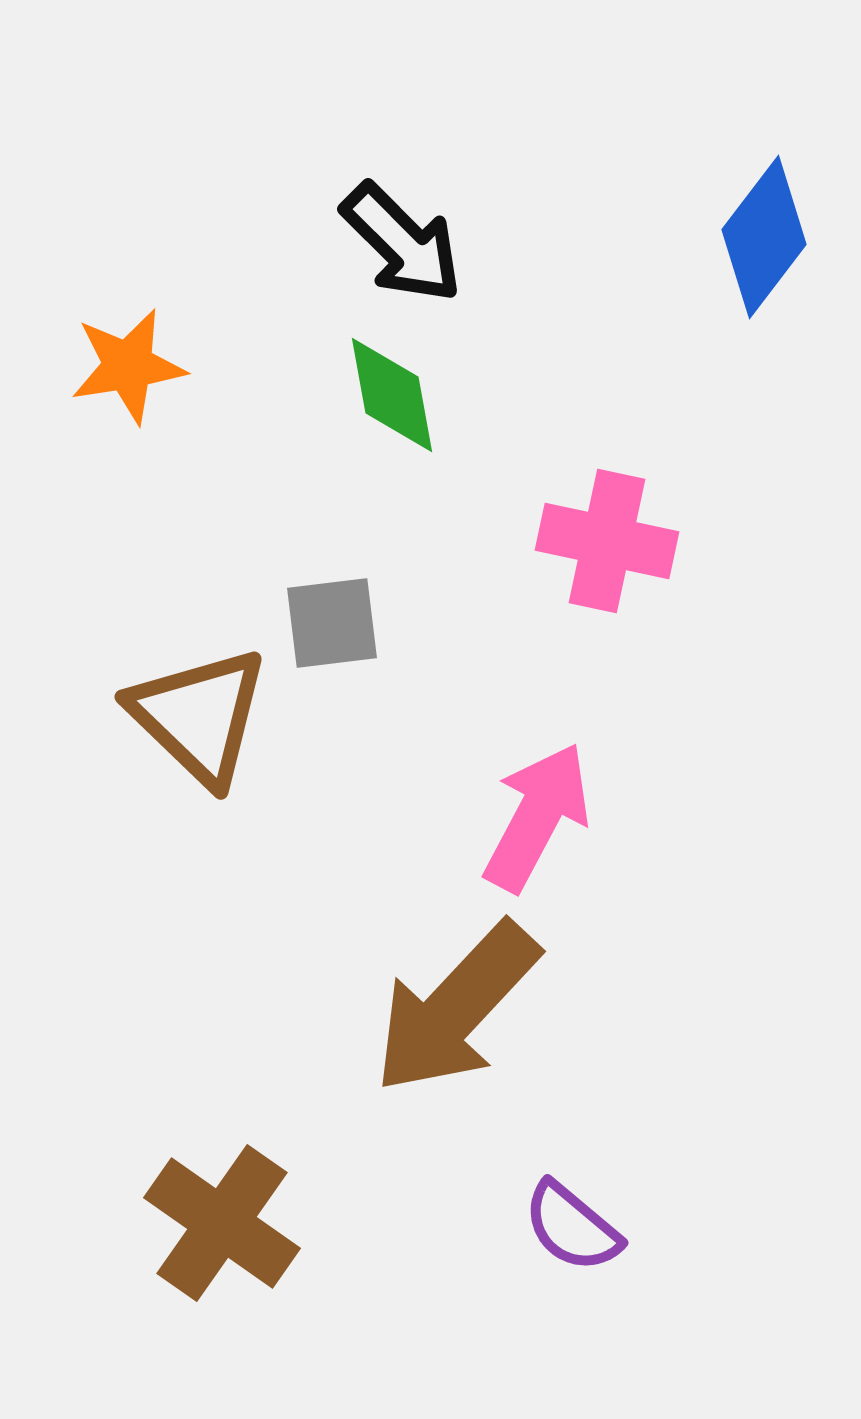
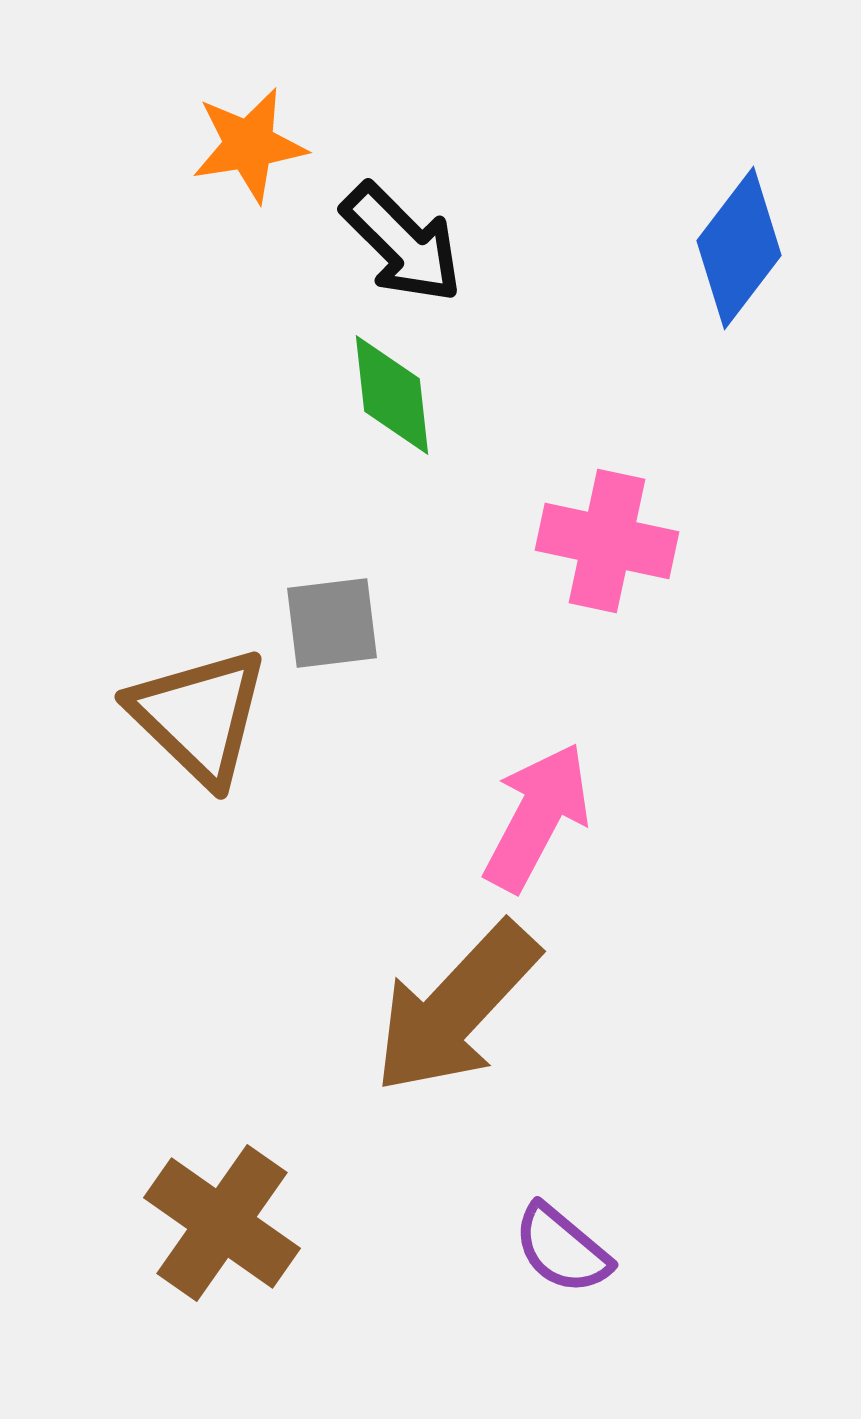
blue diamond: moved 25 px left, 11 px down
orange star: moved 121 px right, 221 px up
green diamond: rotated 4 degrees clockwise
purple semicircle: moved 10 px left, 22 px down
